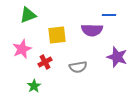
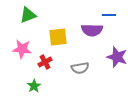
yellow square: moved 1 px right, 2 px down
pink star: rotated 30 degrees clockwise
gray semicircle: moved 2 px right, 1 px down
